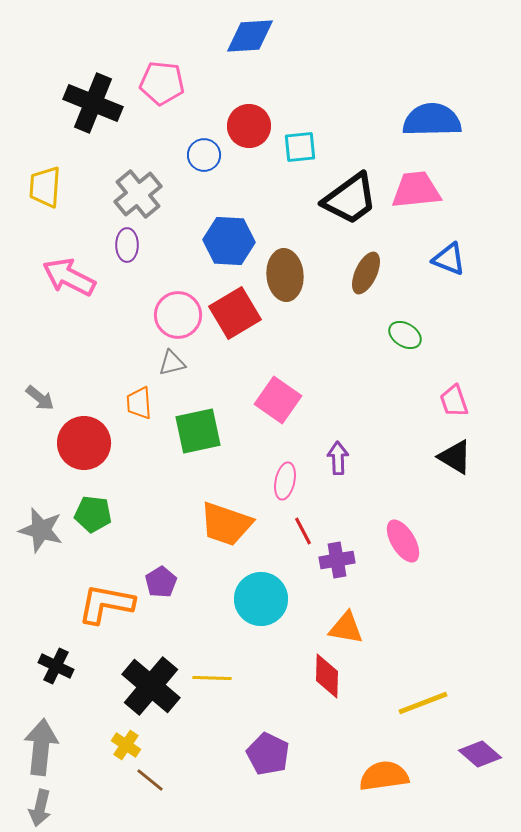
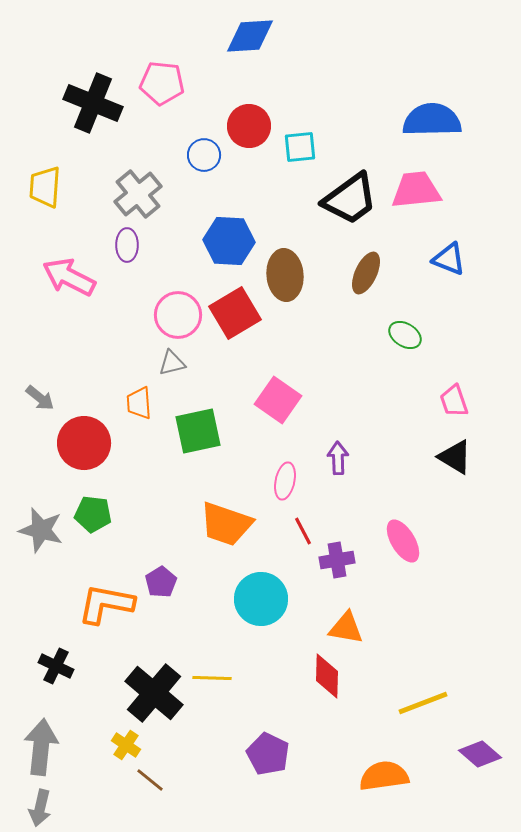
black cross at (151, 686): moved 3 px right, 7 px down
